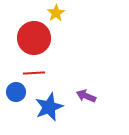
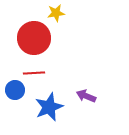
yellow star: rotated 24 degrees clockwise
blue circle: moved 1 px left, 2 px up
